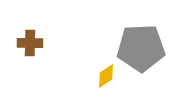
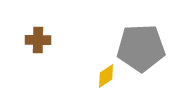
brown cross: moved 8 px right, 3 px up
